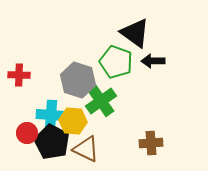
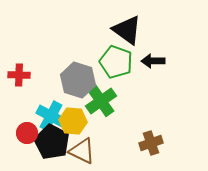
black triangle: moved 8 px left, 3 px up
cyan cross: moved 1 px down; rotated 24 degrees clockwise
brown cross: rotated 15 degrees counterclockwise
brown triangle: moved 4 px left, 2 px down
